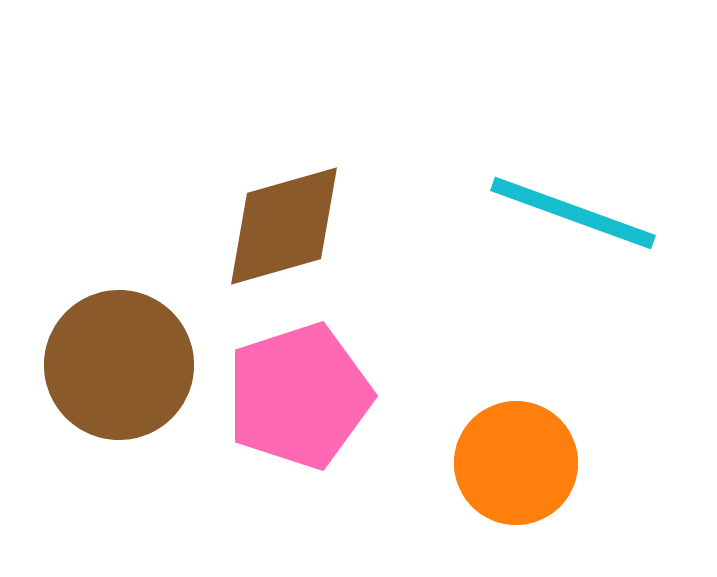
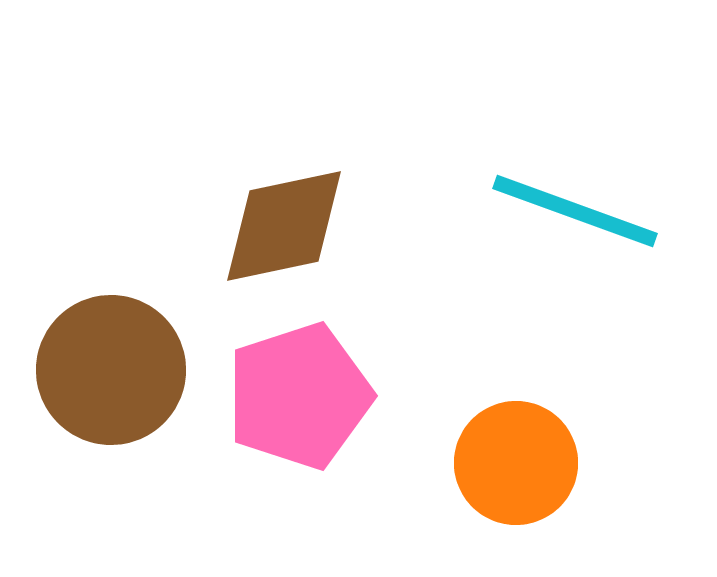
cyan line: moved 2 px right, 2 px up
brown diamond: rotated 4 degrees clockwise
brown circle: moved 8 px left, 5 px down
